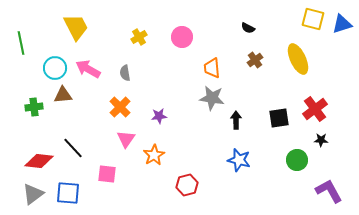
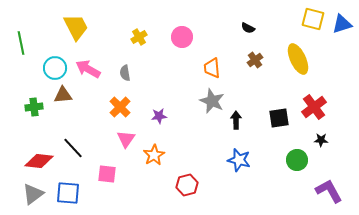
gray star: moved 3 px down; rotated 15 degrees clockwise
red cross: moved 1 px left, 2 px up
